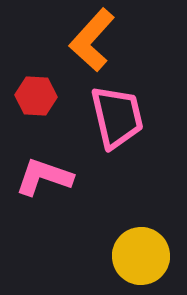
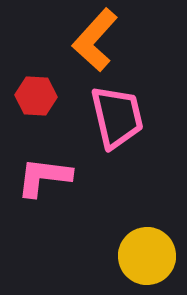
orange L-shape: moved 3 px right
pink L-shape: rotated 12 degrees counterclockwise
yellow circle: moved 6 px right
